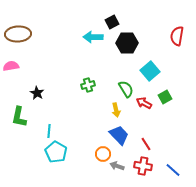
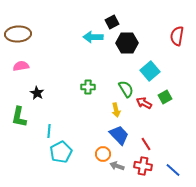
pink semicircle: moved 10 px right
green cross: moved 2 px down; rotated 16 degrees clockwise
cyan pentagon: moved 5 px right; rotated 15 degrees clockwise
